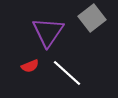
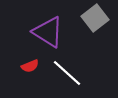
gray square: moved 3 px right
purple triangle: rotated 32 degrees counterclockwise
